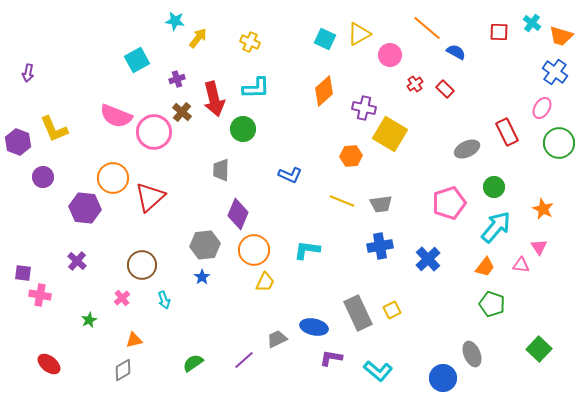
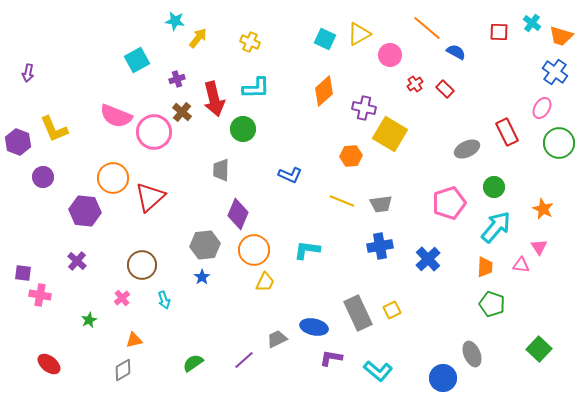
purple hexagon at (85, 208): moved 3 px down
orange trapezoid at (485, 267): rotated 35 degrees counterclockwise
